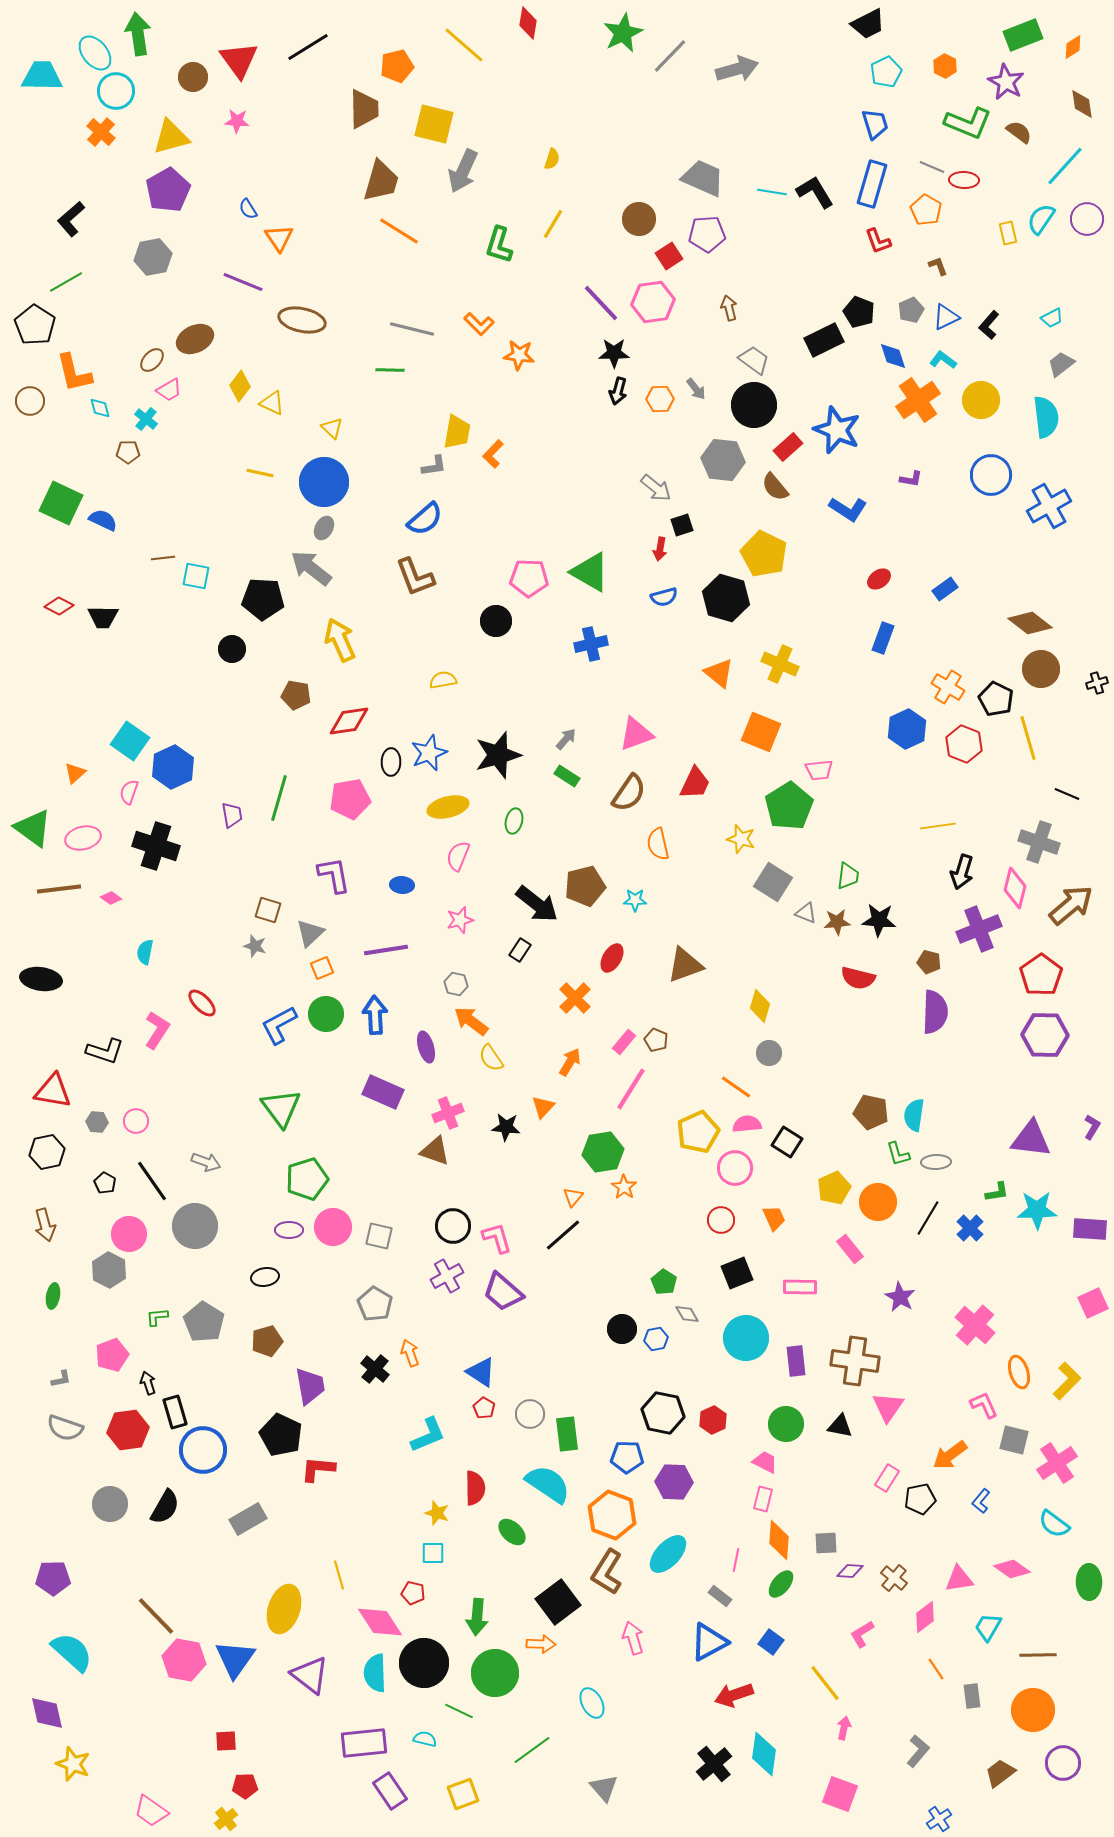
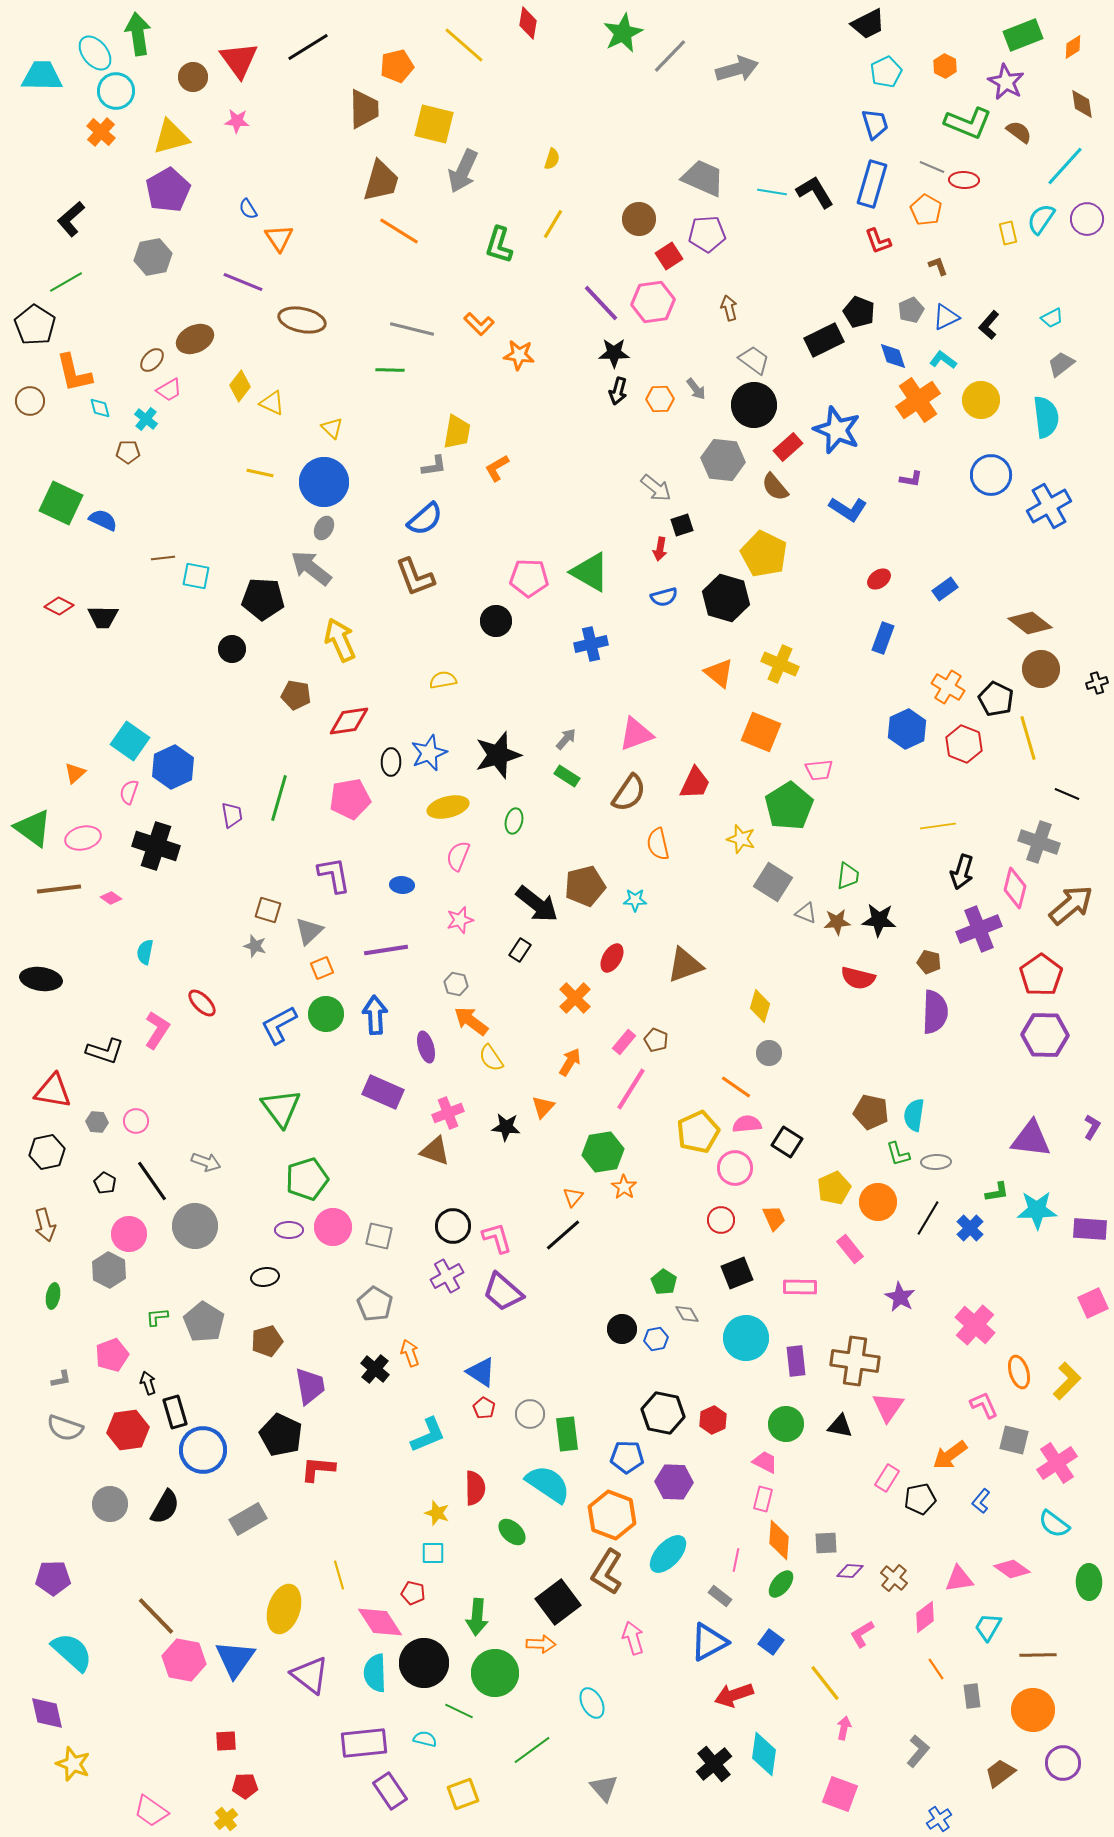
orange L-shape at (493, 454): moved 4 px right, 14 px down; rotated 16 degrees clockwise
gray triangle at (310, 933): moved 1 px left, 2 px up
